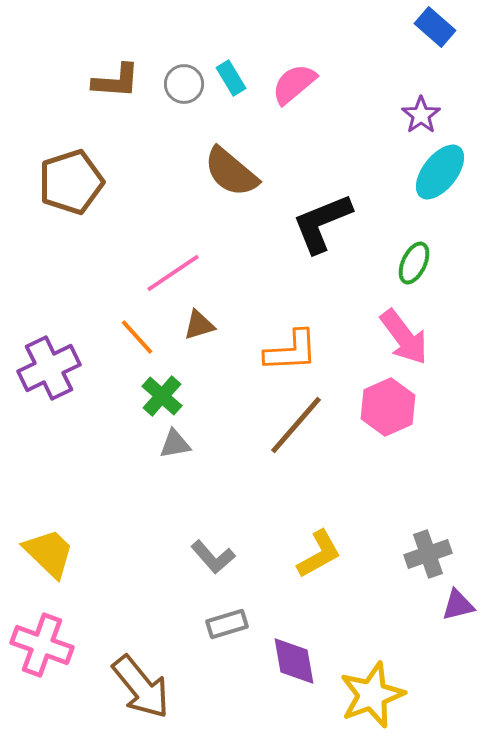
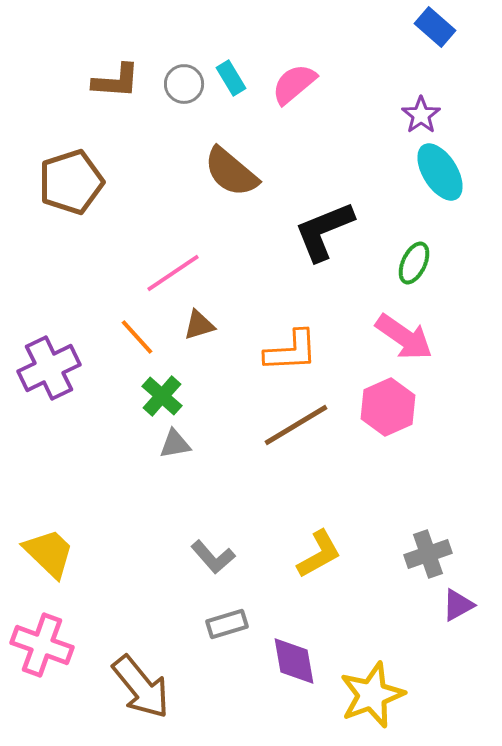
cyan ellipse: rotated 70 degrees counterclockwise
black L-shape: moved 2 px right, 8 px down
pink arrow: rotated 18 degrees counterclockwise
brown line: rotated 18 degrees clockwise
purple triangle: rotated 15 degrees counterclockwise
